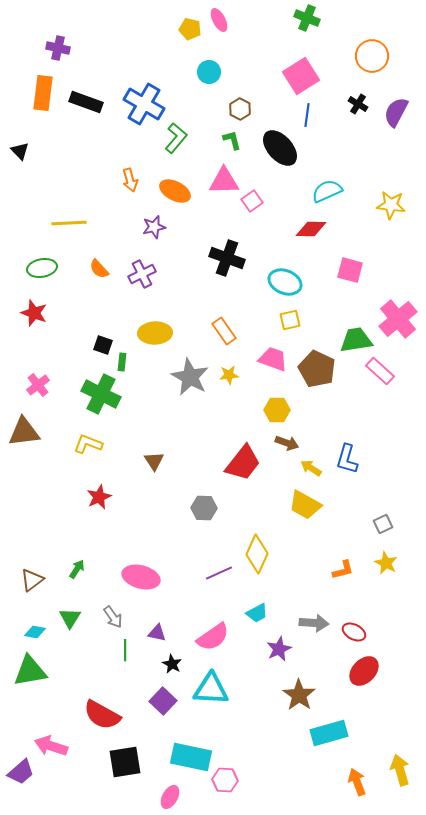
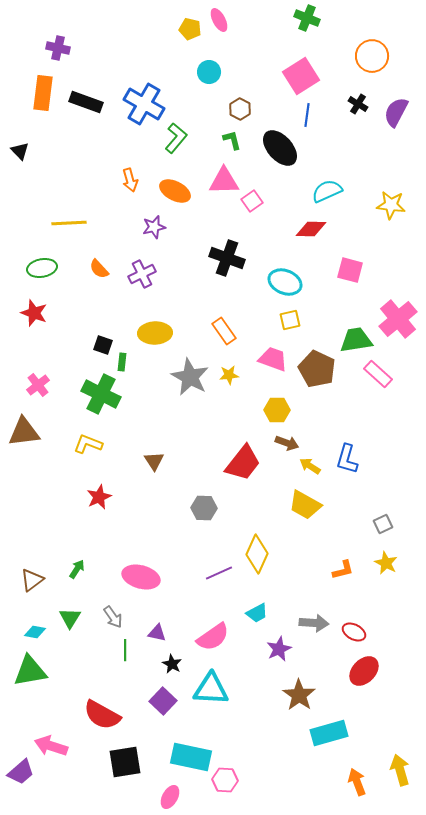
pink rectangle at (380, 371): moved 2 px left, 3 px down
yellow arrow at (311, 468): moved 1 px left, 2 px up
